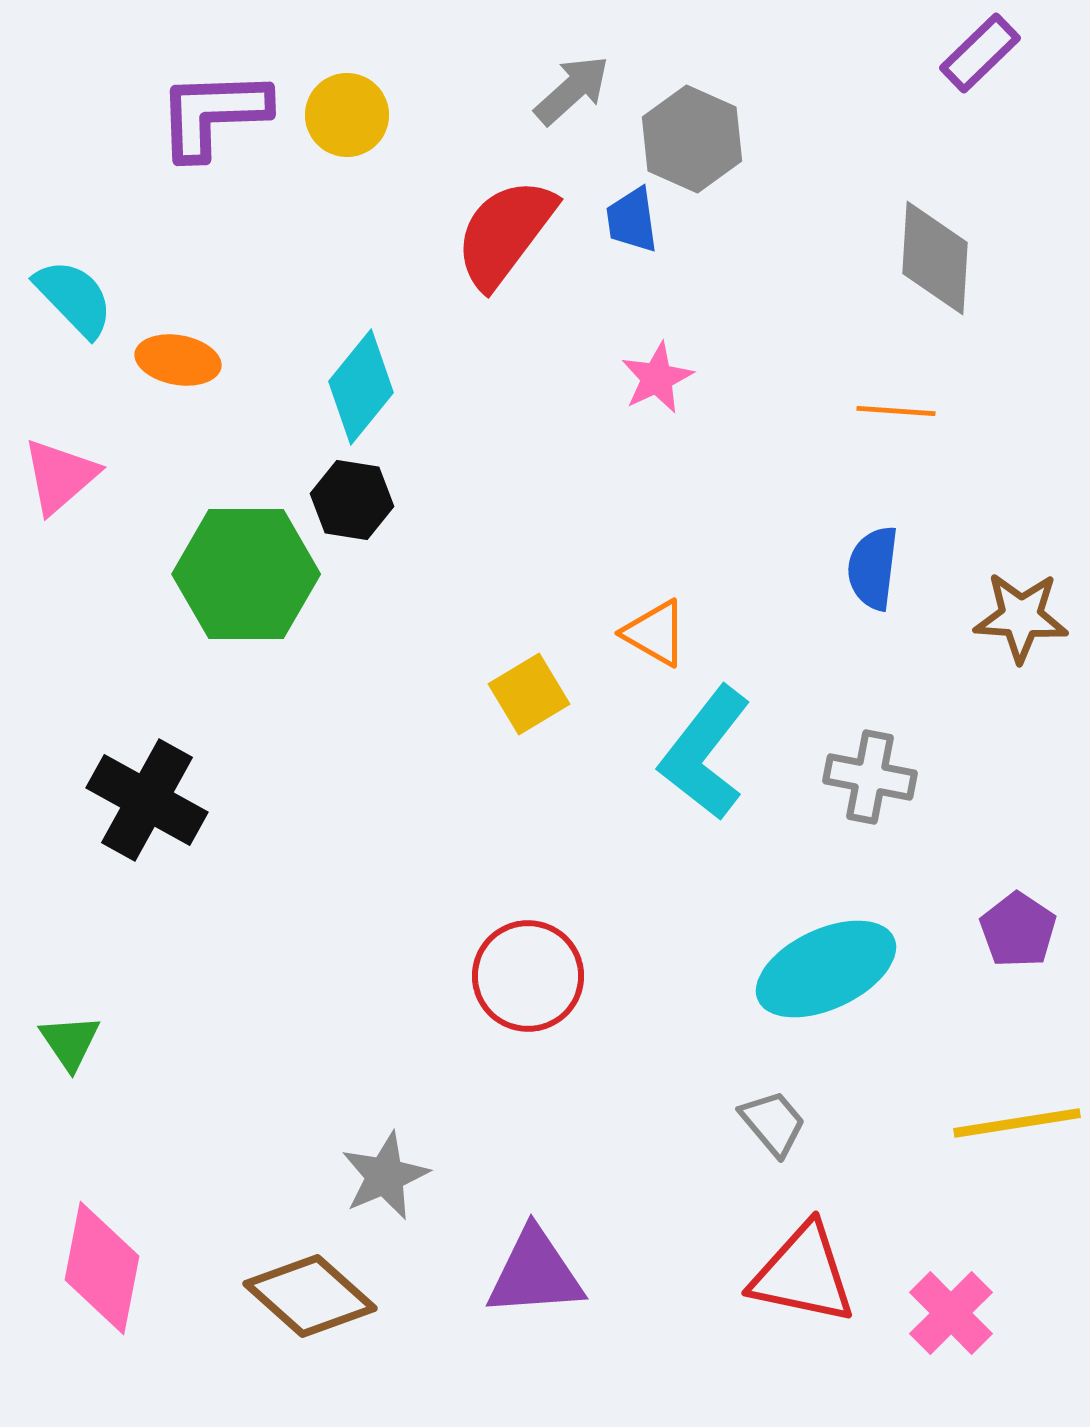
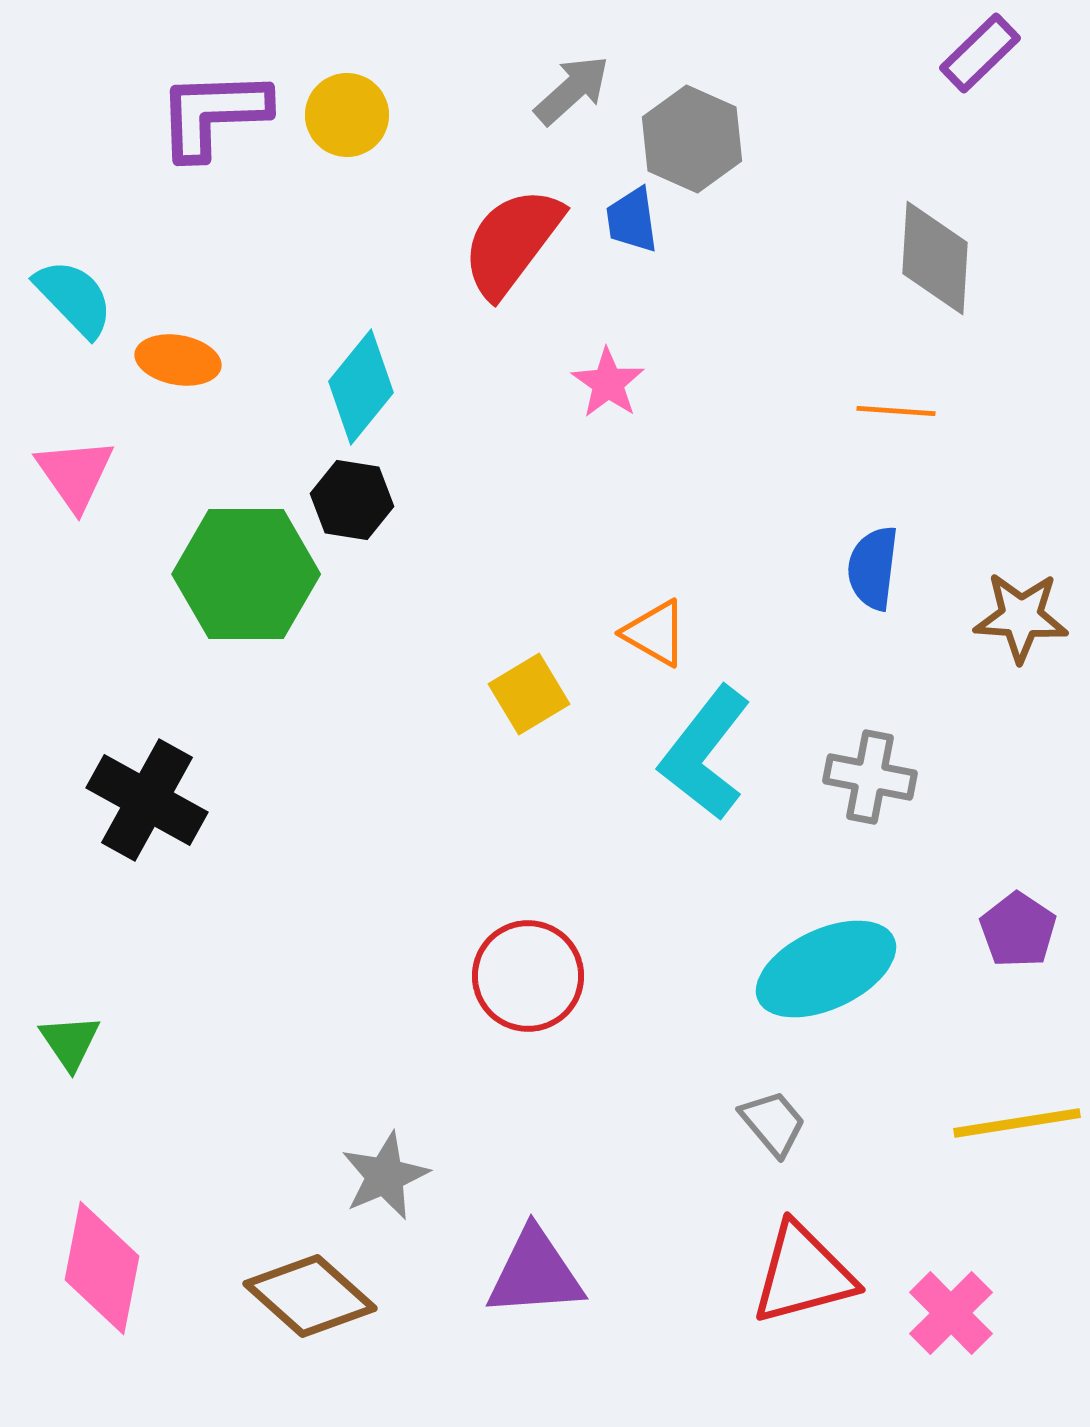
red semicircle: moved 7 px right, 9 px down
pink star: moved 49 px left, 5 px down; rotated 12 degrees counterclockwise
pink triangle: moved 15 px right, 2 px up; rotated 24 degrees counterclockwise
red triangle: rotated 27 degrees counterclockwise
